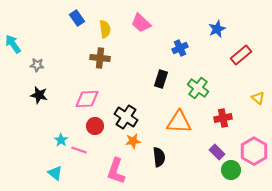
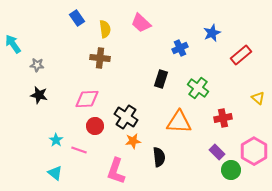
blue star: moved 5 px left, 4 px down
cyan star: moved 5 px left
